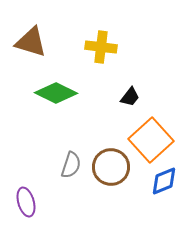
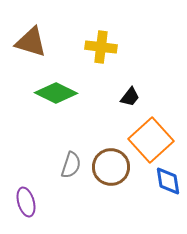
blue diamond: moved 4 px right; rotated 76 degrees counterclockwise
